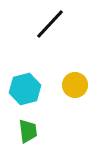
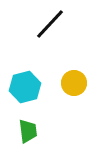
yellow circle: moved 1 px left, 2 px up
cyan hexagon: moved 2 px up
